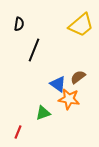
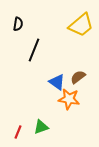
black semicircle: moved 1 px left
blue triangle: moved 1 px left, 2 px up
green triangle: moved 2 px left, 14 px down
